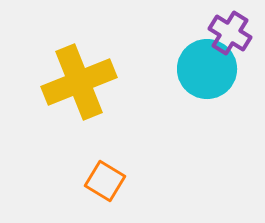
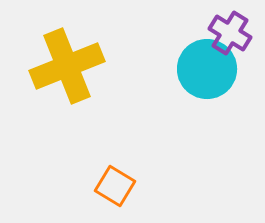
yellow cross: moved 12 px left, 16 px up
orange square: moved 10 px right, 5 px down
